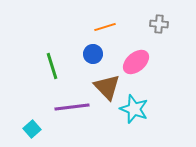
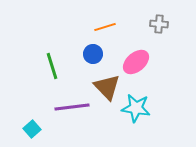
cyan star: moved 2 px right, 1 px up; rotated 12 degrees counterclockwise
